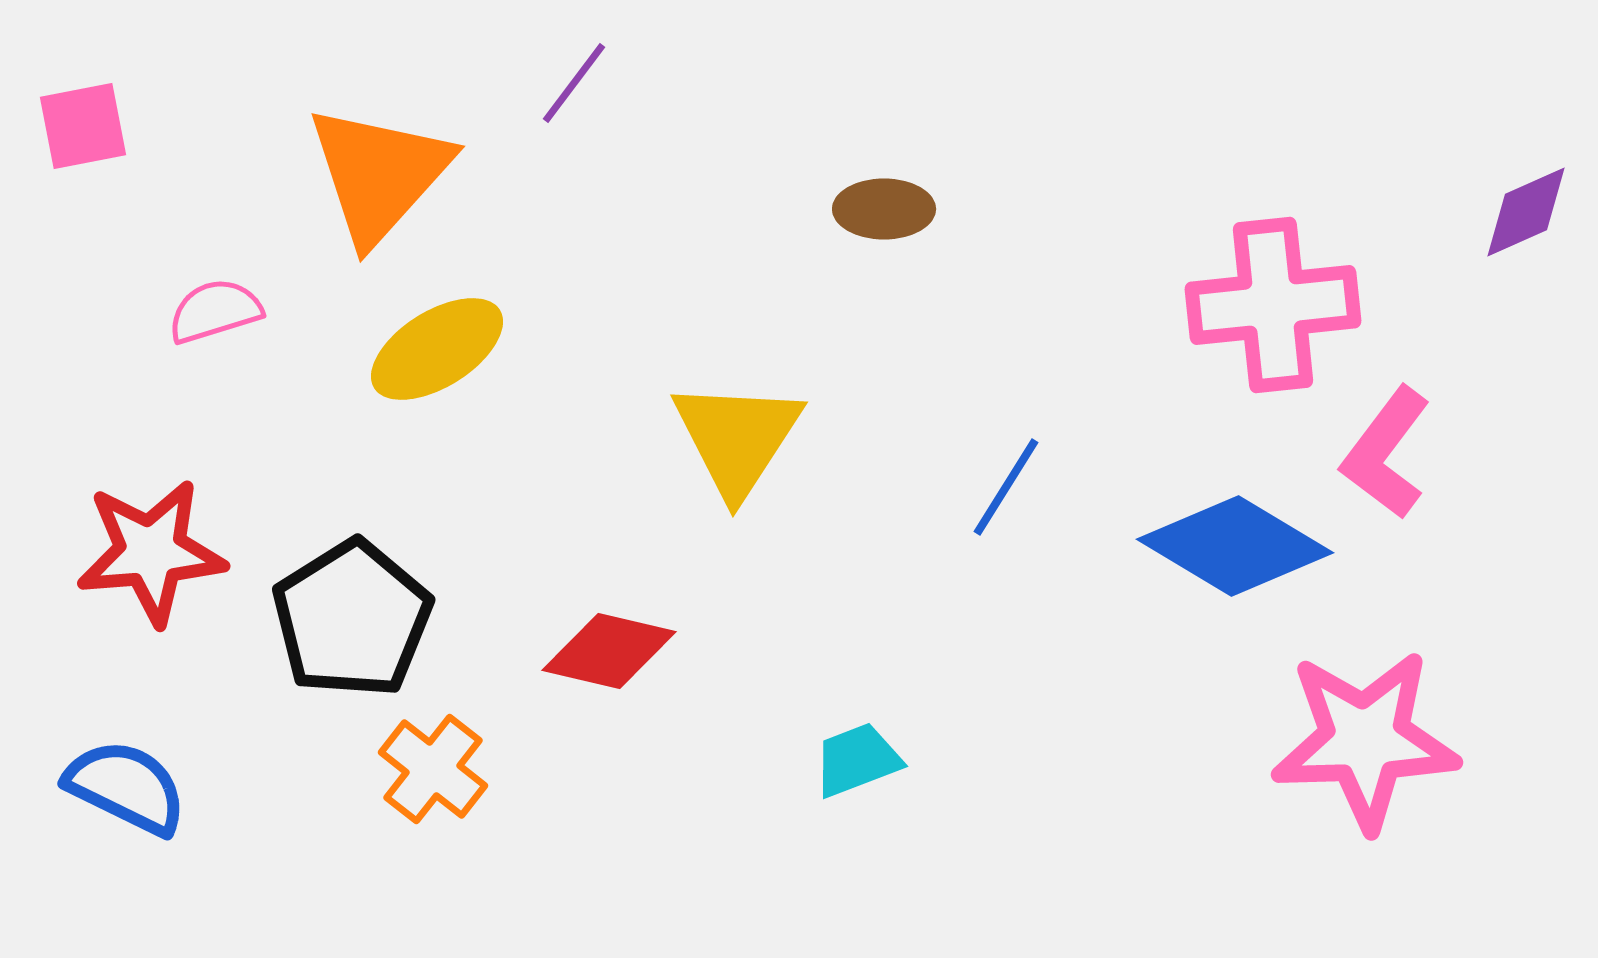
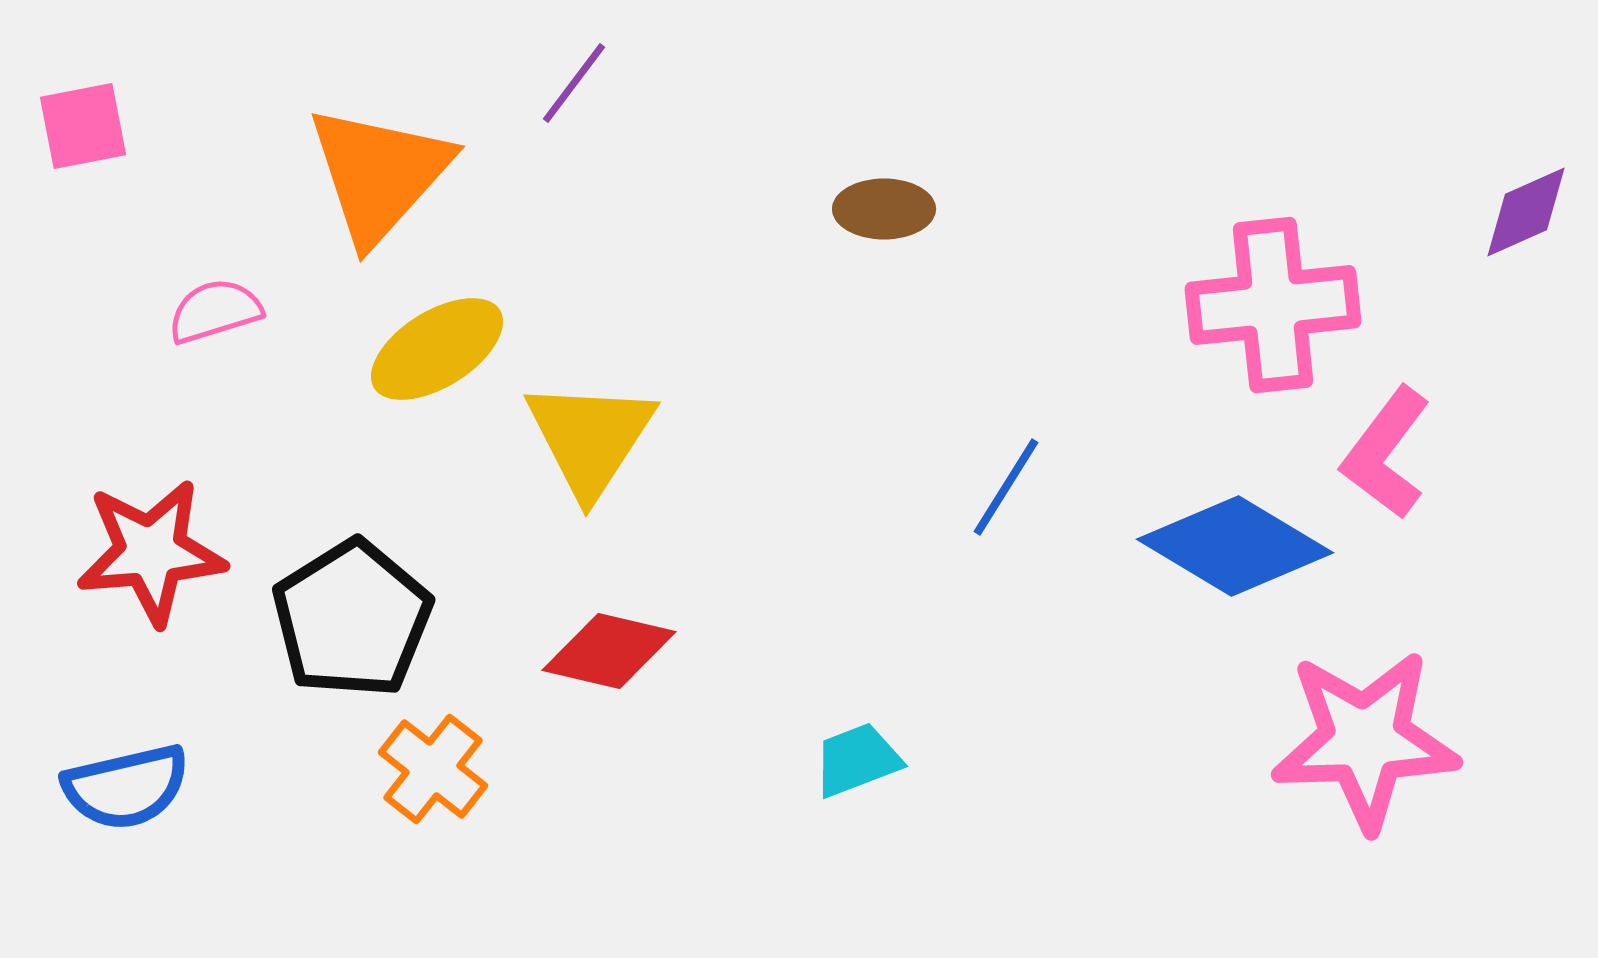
yellow triangle: moved 147 px left
blue semicircle: rotated 141 degrees clockwise
